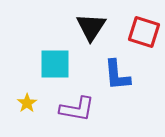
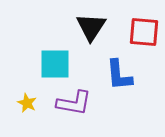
red square: rotated 12 degrees counterclockwise
blue L-shape: moved 2 px right
yellow star: rotated 12 degrees counterclockwise
purple L-shape: moved 3 px left, 6 px up
